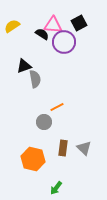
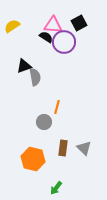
black semicircle: moved 4 px right, 3 px down
gray semicircle: moved 2 px up
orange line: rotated 48 degrees counterclockwise
